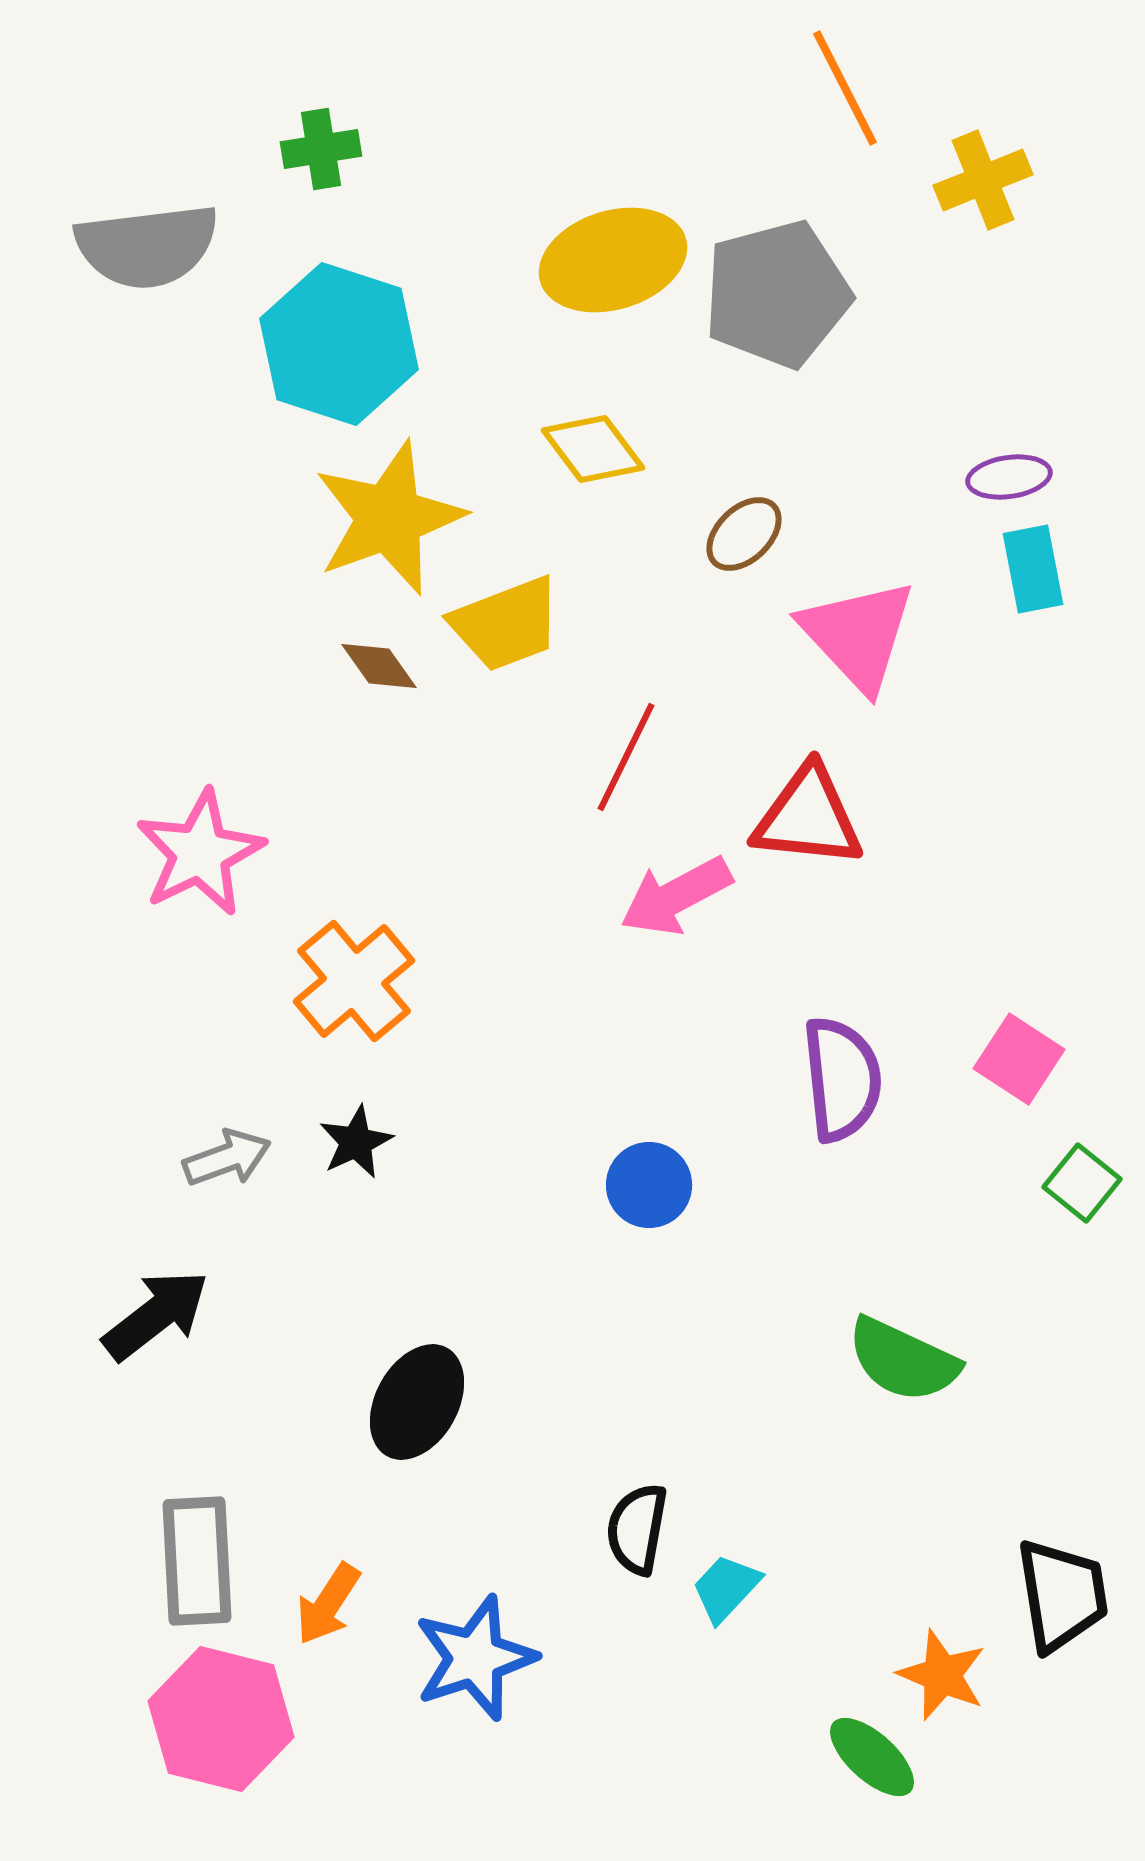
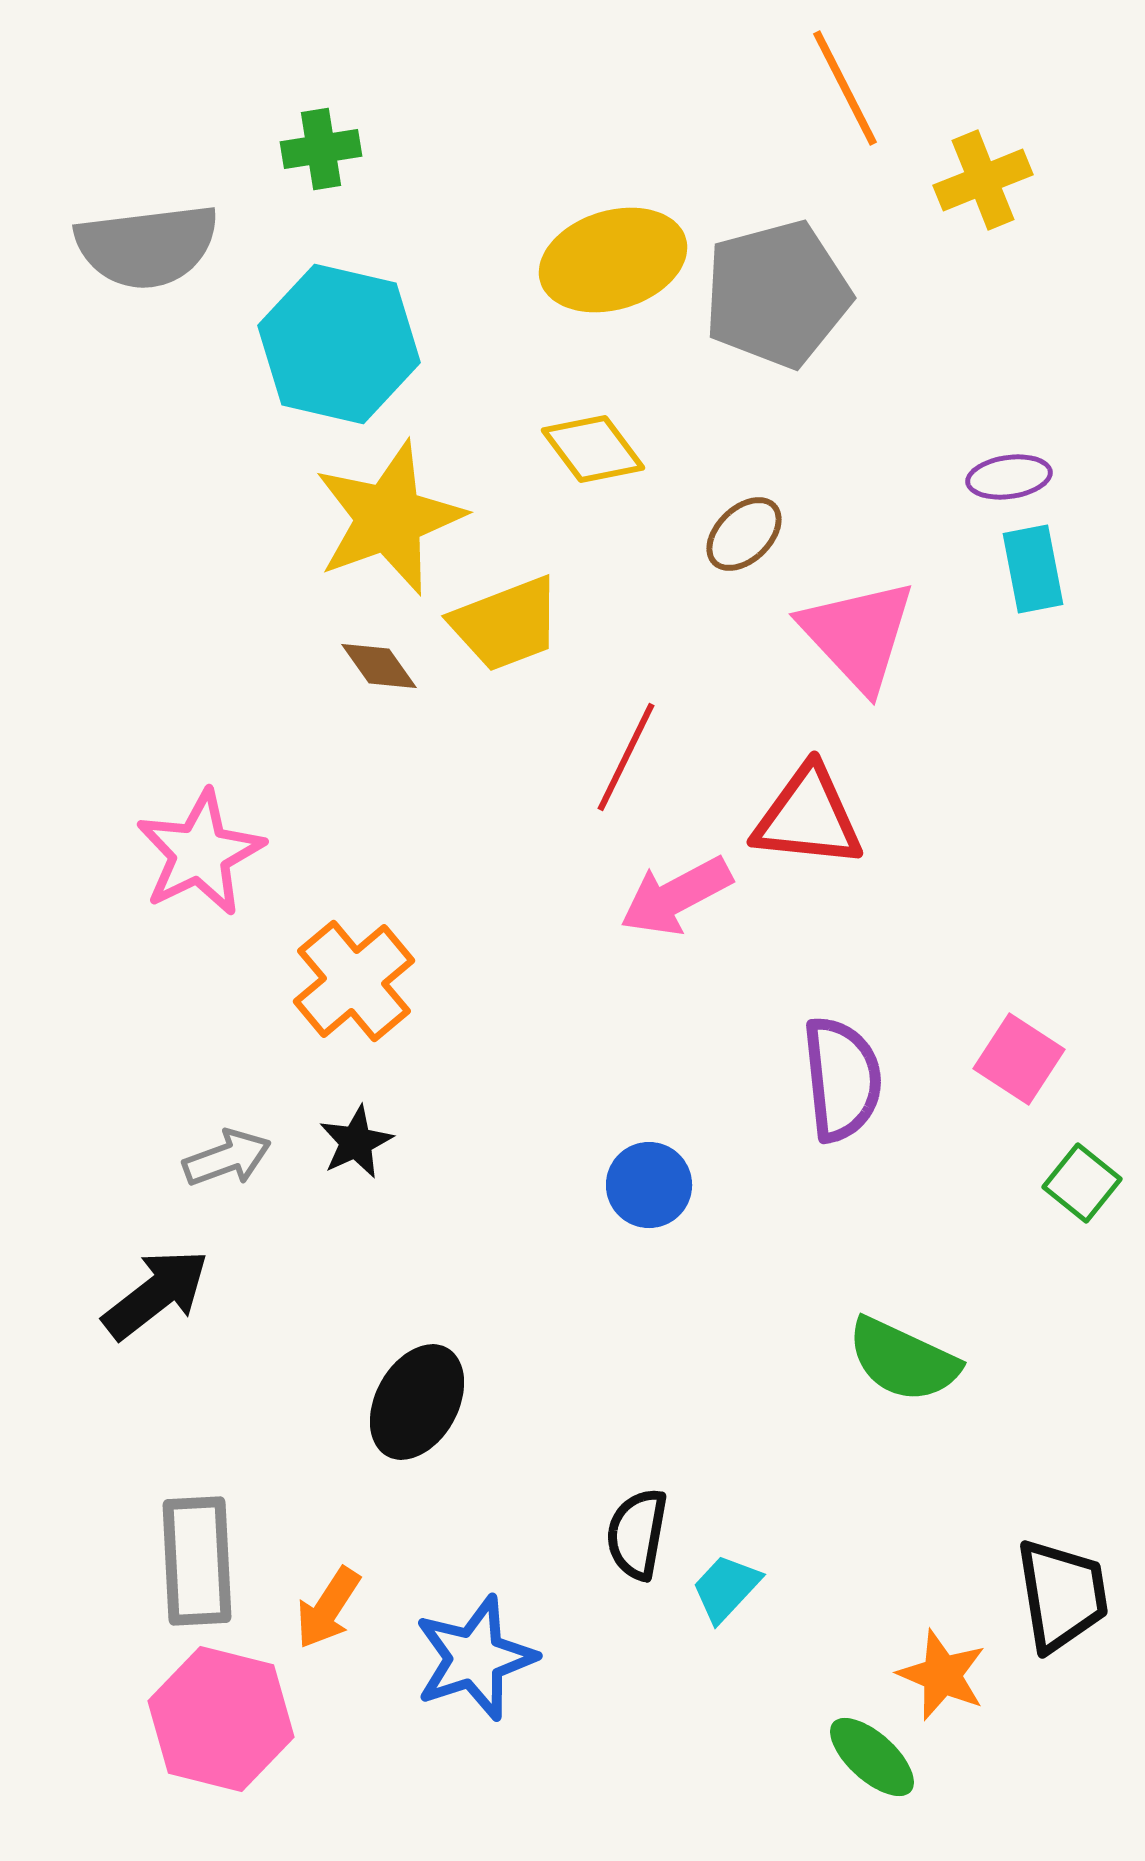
cyan hexagon: rotated 5 degrees counterclockwise
black arrow: moved 21 px up
black semicircle: moved 5 px down
orange arrow: moved 4 px down
